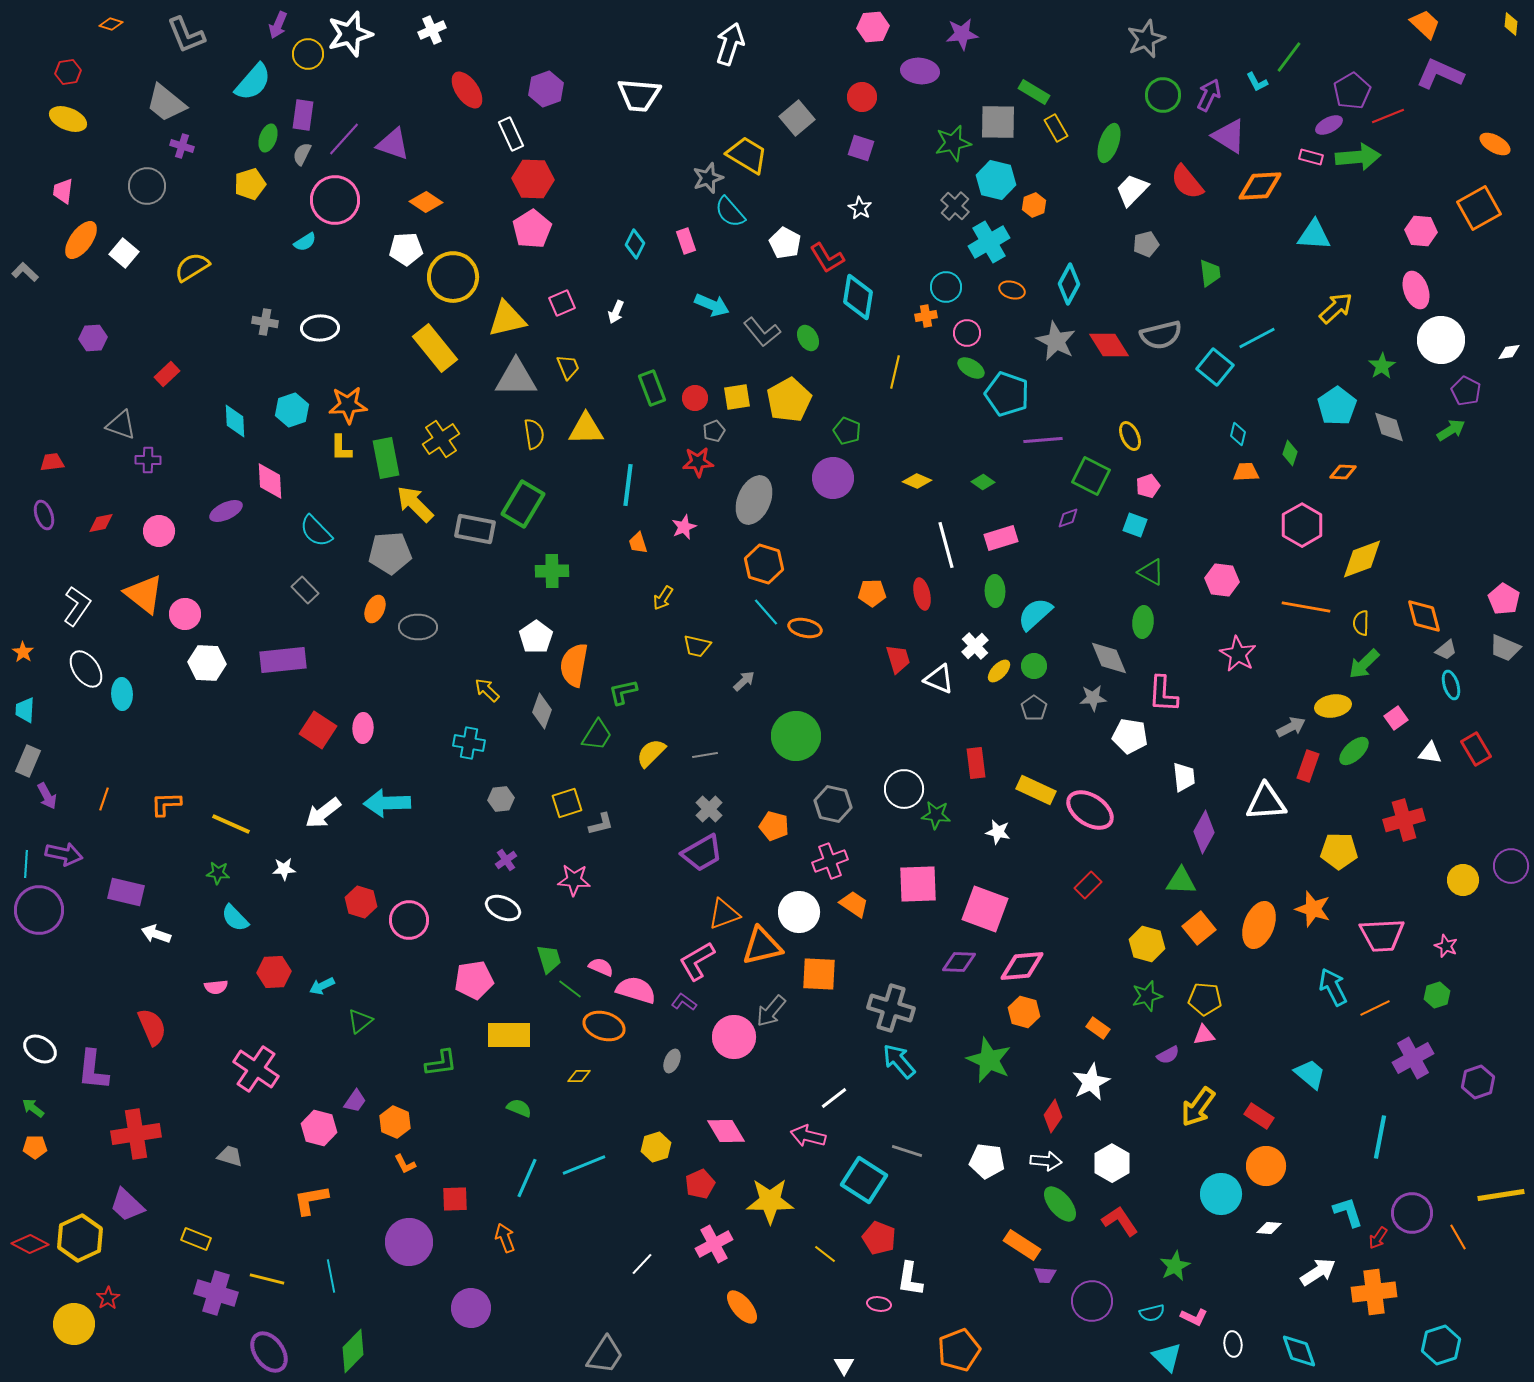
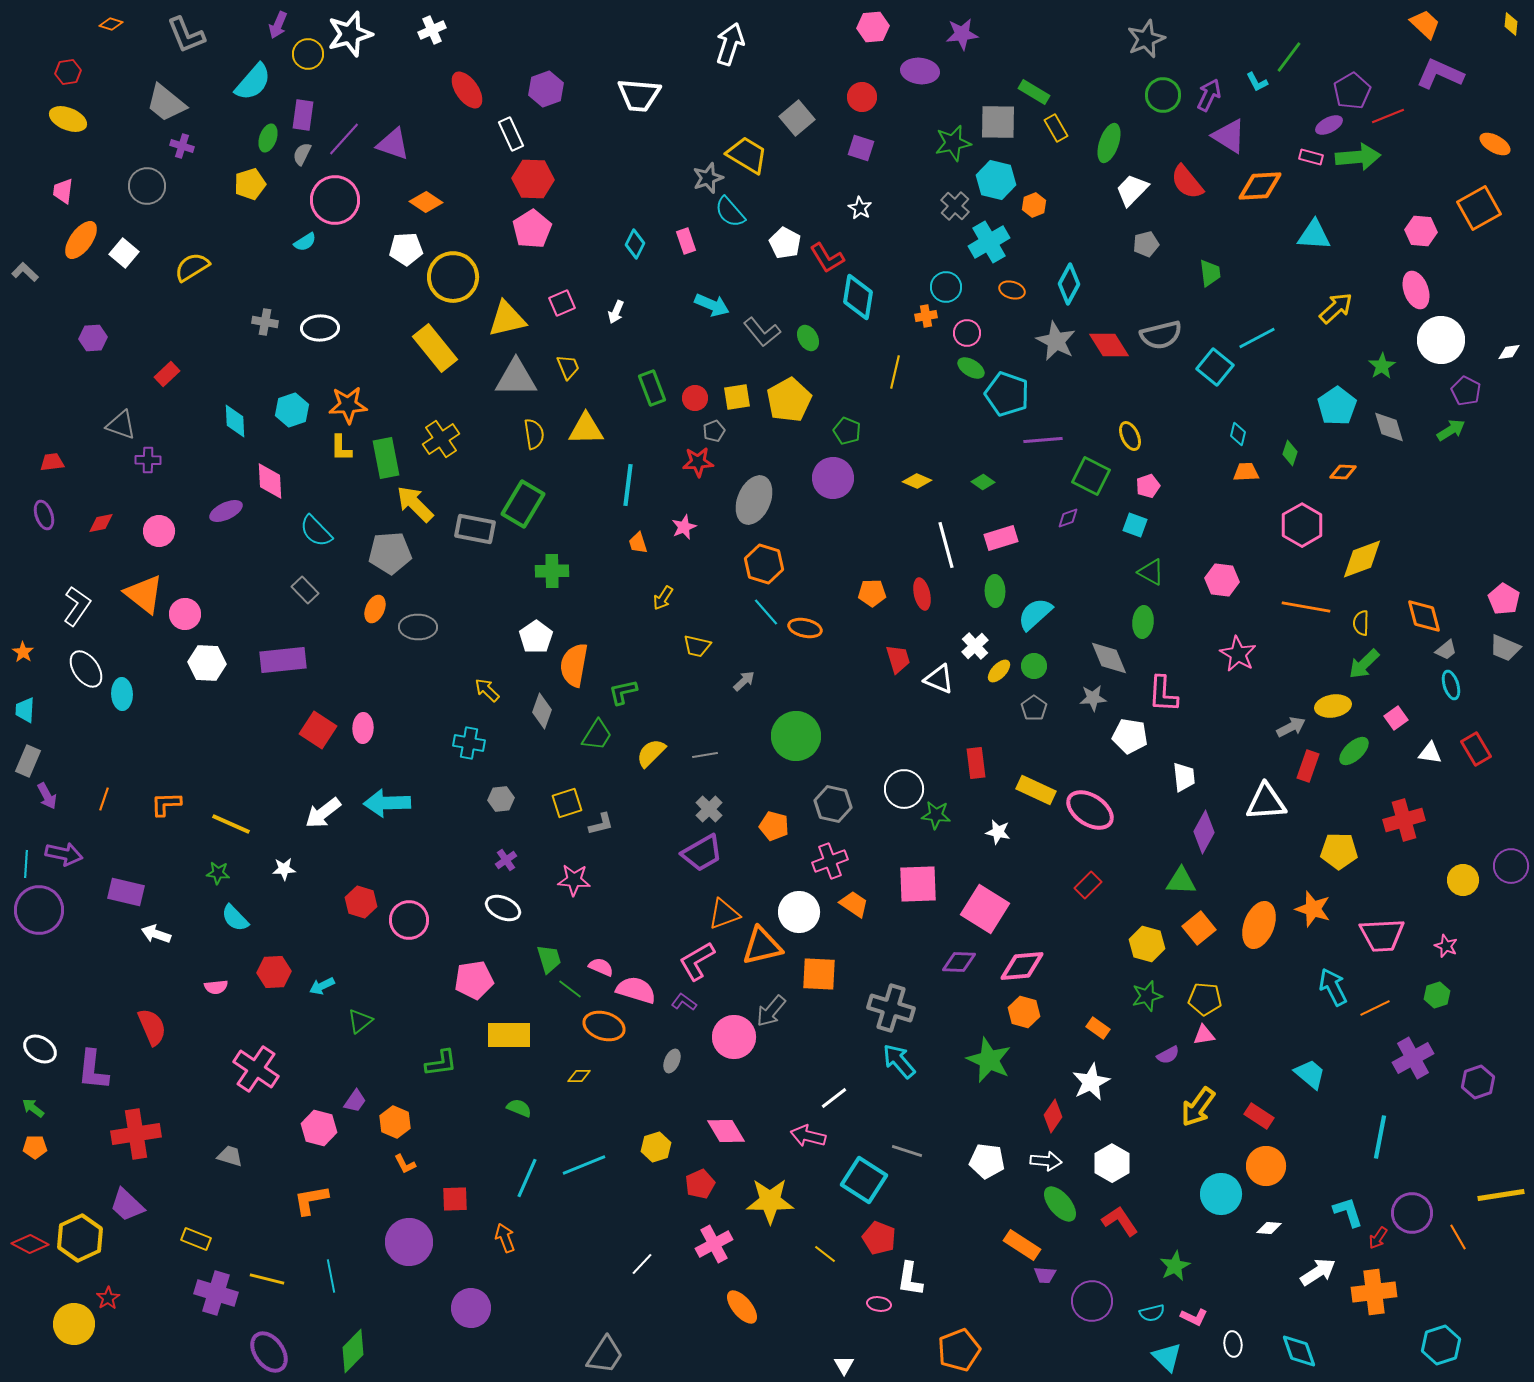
pink square at (985, 909): rotated 12 degrees clockwise
